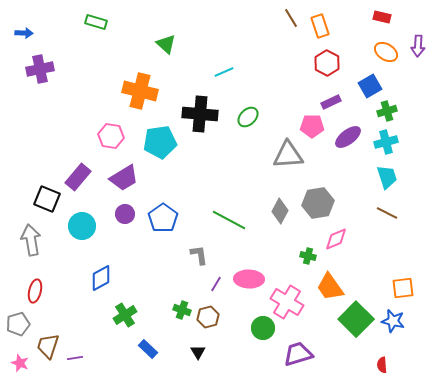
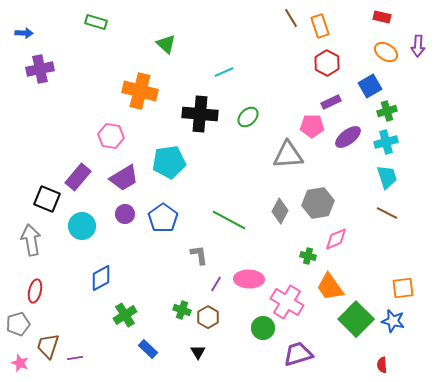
cyan pentagon at (160, 142): moved 9 px right, 20 px down
brown hexagon at (208, 317): rotated 15 degrees counterclockwise
